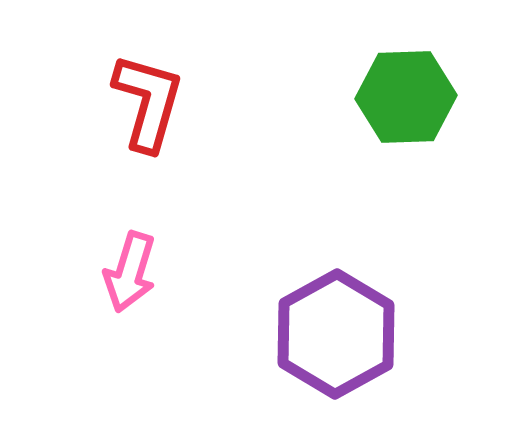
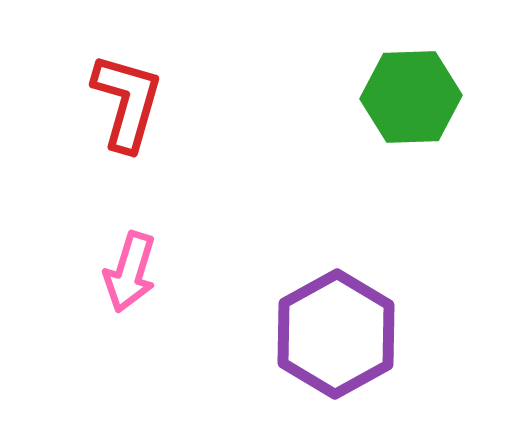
green hexagon: moved 5 px right
red L-shape: moved 21 px left
